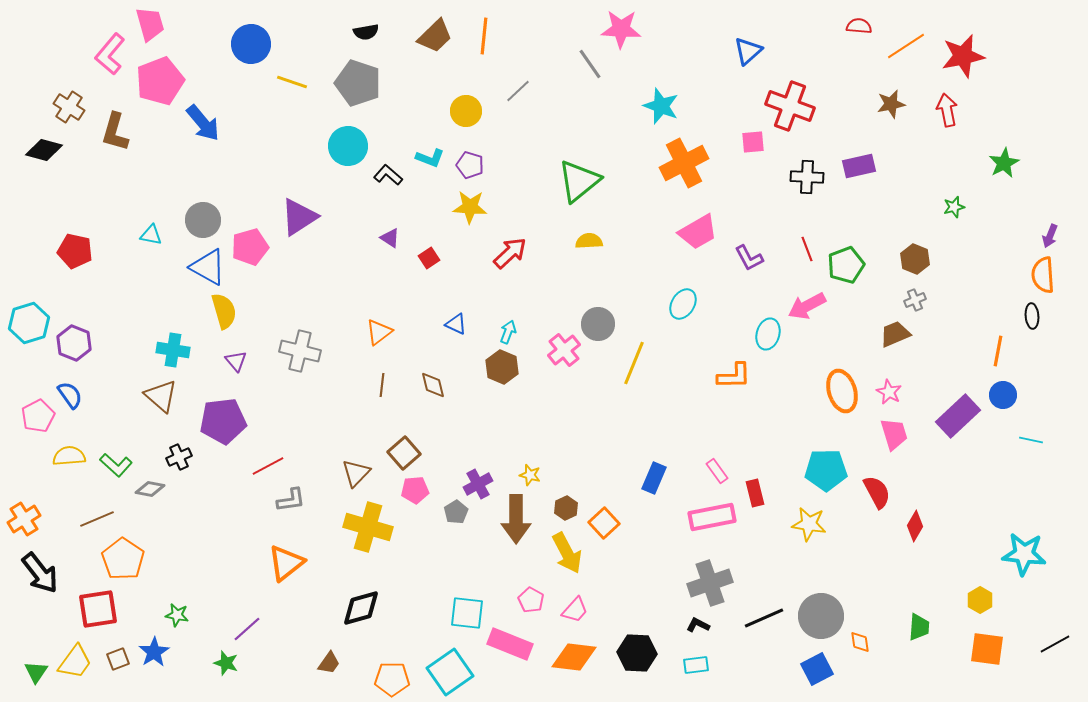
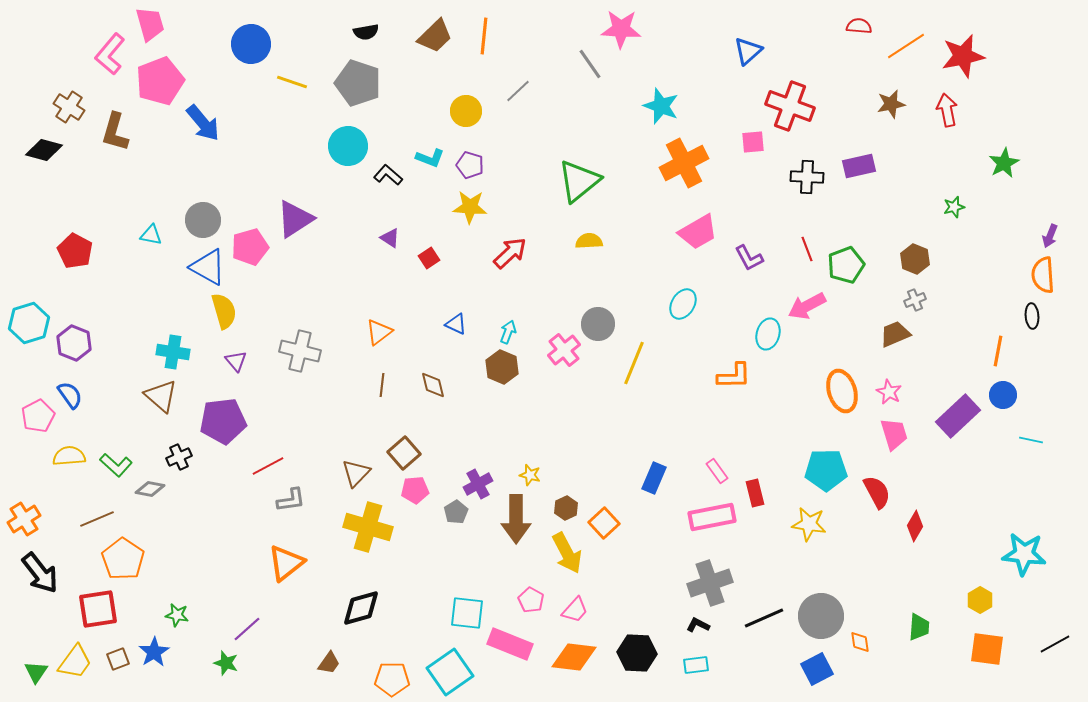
purple triangle at (299, 217): moved 4 px left, 2 px down
red pentagon at (75, 251): rotated 16 degrees clockwise
cyan cross at (173, 350): moved 2 px down
